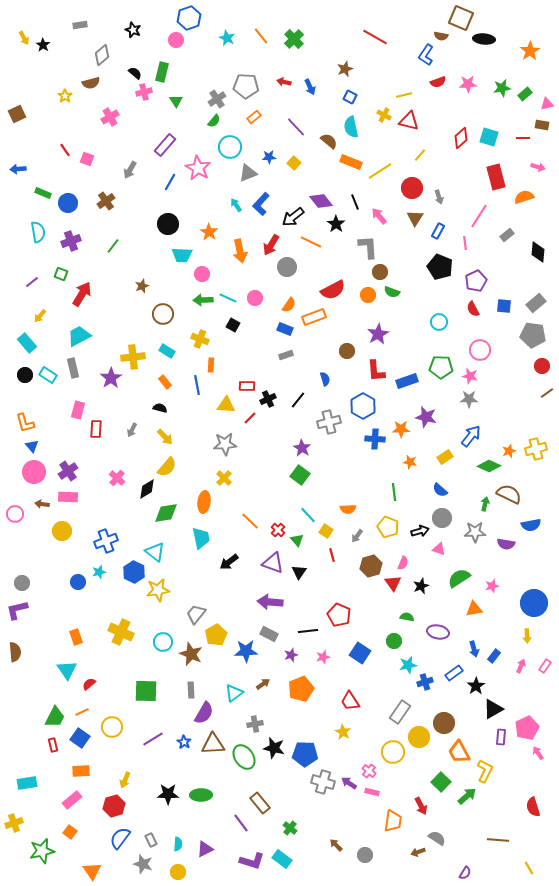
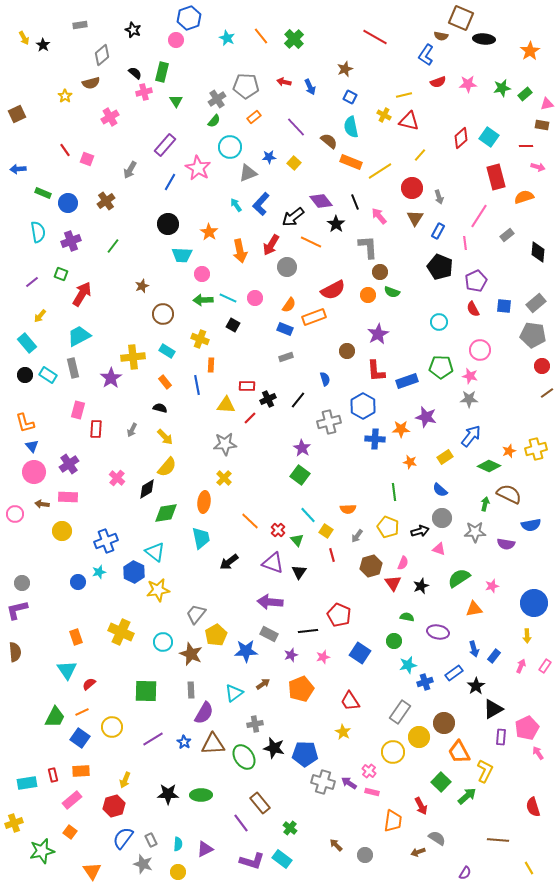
cyan square at (489, 137): rotated 18 degrees clockwise
red line at (523, 138): moved 3 px right, 8 px down
gray rectangle at (286, 355): moved 2 px down
purple cross at (68, 471): moved 1 px right, 7 px up
red rectangle at (53, 745): moved 30 px down
blue semicircle at (120, 838): moved 3 px right
